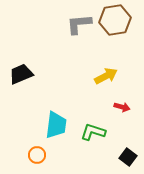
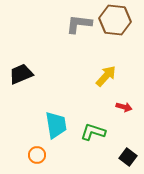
brown hexagon: rotated 16 degrees clockwise
gray L-shape: rotated 12 degrees clockwise
yellow arrow: rotated 20 degrees counterclockwise
red arrow: moved 2 px right
cyan trapezoid: rotated 16 degrees counterclockwise
